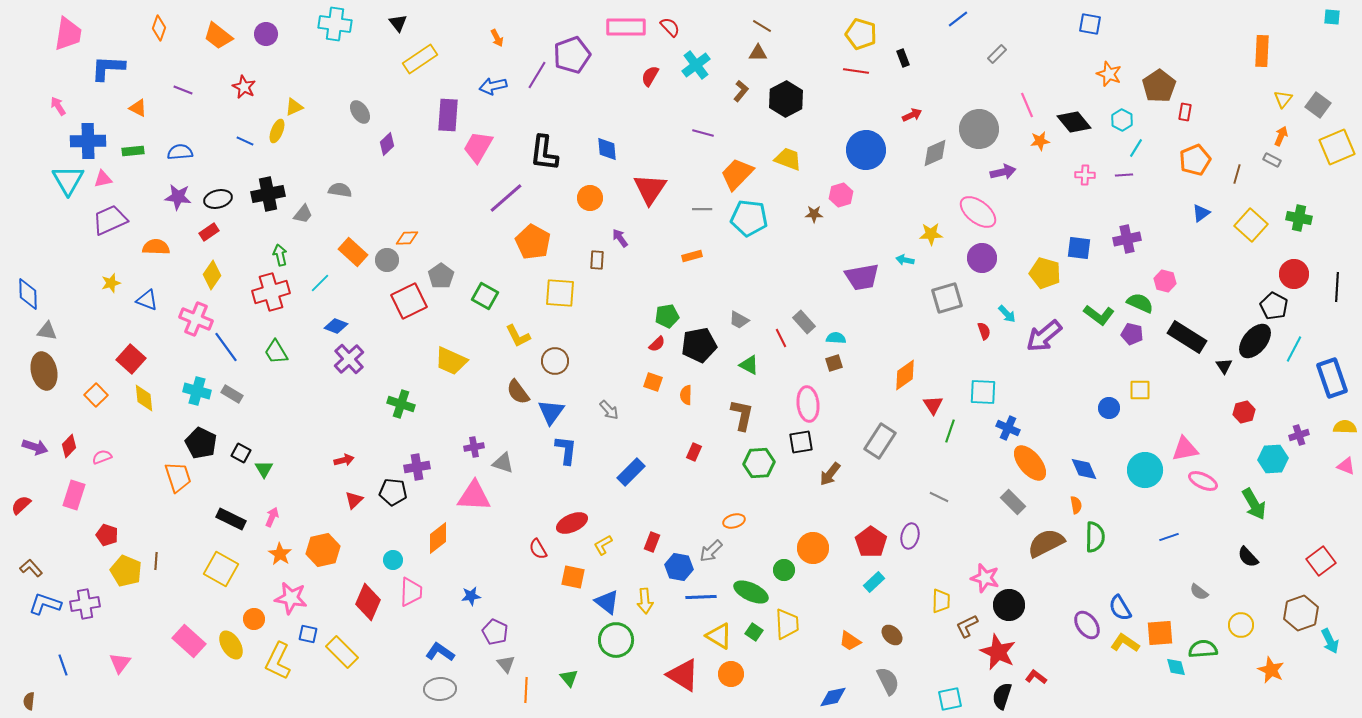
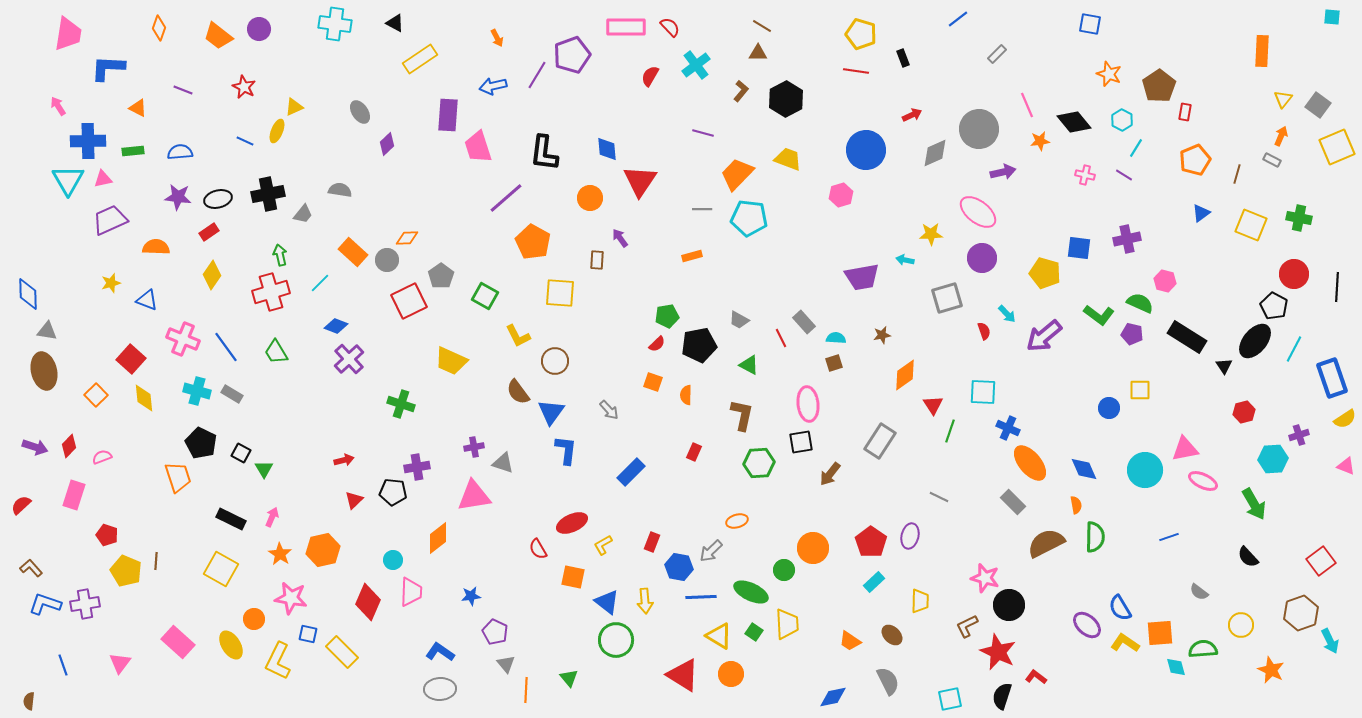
black triangle at (398, 23): moved 3 px left; rotated 24 degrees counterclockwise
purple circle at (266, 34): moved 7 px left, 5 px up
pink trapezoid at (478, 147): rotated 48 degrees counterclockwise
pink cross at (1085, 175): rotated 12 degrees clockwise
purple line at (1124, 175): rotated 36 degrees clockwise
red triangle at (650, 189): moved 10 px left, 8 px up
brown star at (814, 214): moved 68 px right, 121 px down; rotated 12 degrees counterclockwise
yellow square at (1251, 225): rotated 20 degrees counterclockwise
pink cross at (196, 319): moved 13 px left, 20 px down
yellow semicircle at (1345, 427): moved 8 px up; rotated 145 degrees clockwise
pink triangle at (474, 496): rotated 12 degrees counterclockwise
orange ellipse at (734, 521): moved 3 px right
yellow trapezoid at (941, 601): moved 21 px left
purple ellipse at (1087, 625): rotated 12 degrees counterclockwise
pink rectangle at (189, 641): moved 11 px left, 1 px down
